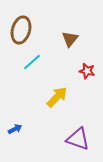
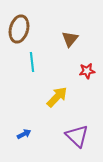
brown ellipse: moved 2 px left, 1 px up
cyan line: rotated 54 degrees counterclockwise
red star: rotated 21 degrees counterclockwise
blue arrow: moved 9 px right, 5 px down
purple triangle: moved 1 px left, 3 px up; rotated 25 degrees clockwise
